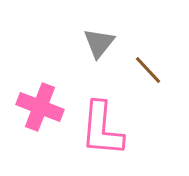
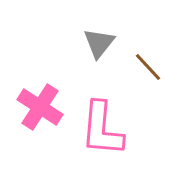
brown line: moved 3 px up
pink cross: rotated 12 degrees clockwise
